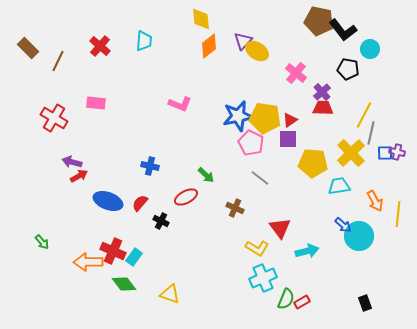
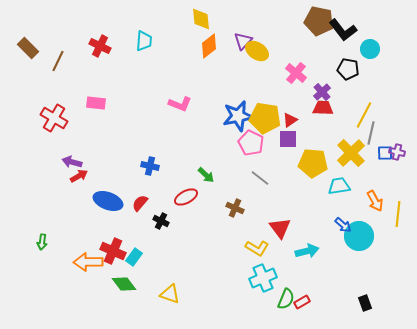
red cross at (100, 46): rotated 15 degrees counterclockwise
green arrow at (42, 242): rotated 49 degrees clockwise
